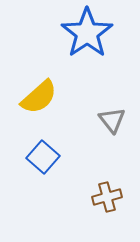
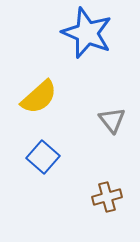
blue star: rotated 15 degrees counterclockwise
